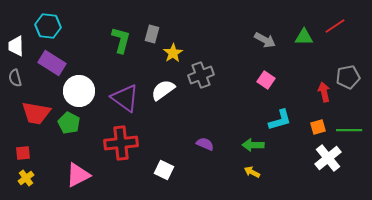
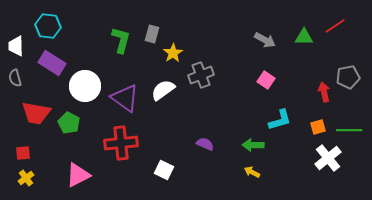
white circle: moved 6 px right, 5 px up
